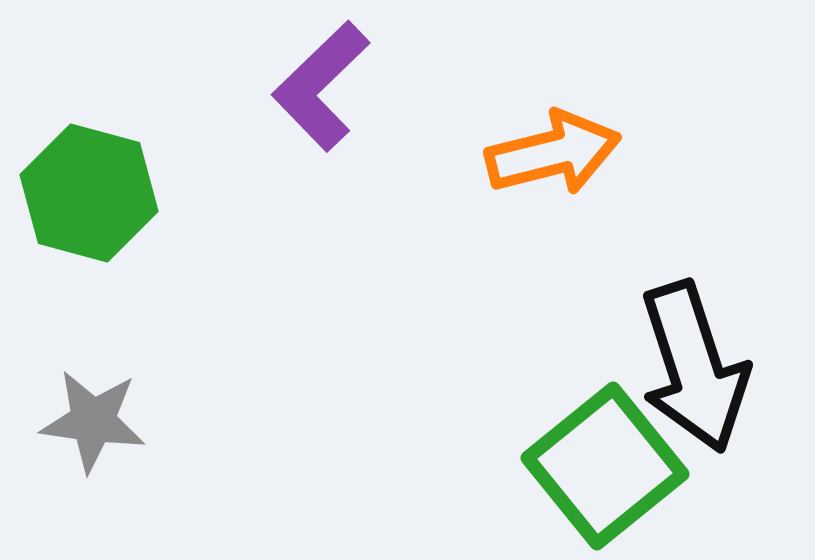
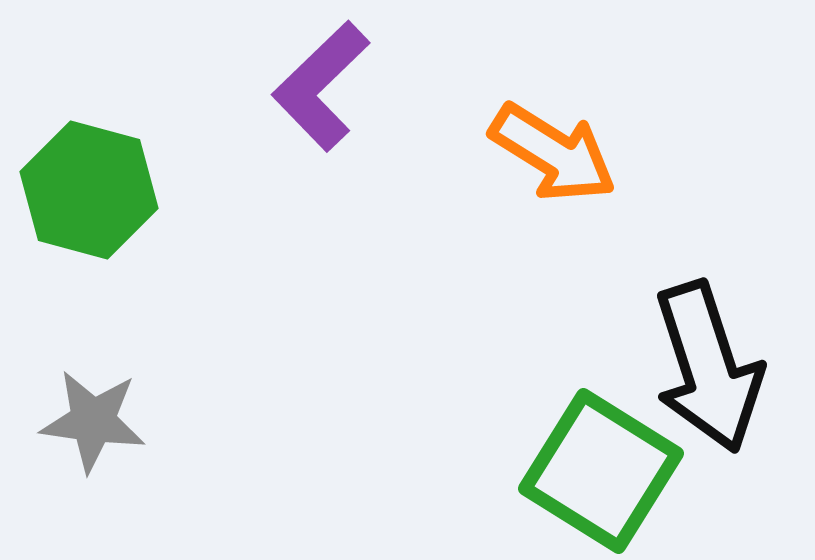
orange arrow: rotated 46 degrees clockwise
green hexagon: moved 3 px up
black arrow: moved 14 px right
green square: moved 4 px left, 5 px down; rotated 19 degrees counterclockwise
